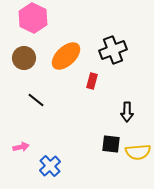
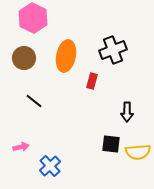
orange ellipse: rotated 36 degrees counterclockwise
black line: moved 2 px left, 1 px down
